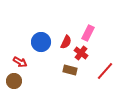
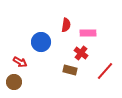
pink rectangle: rotated 63 degrees clockwise
red semicircle: moved 17 px up; rotated 16 degrees counterclockwise
brown circle: moved 1 px down
